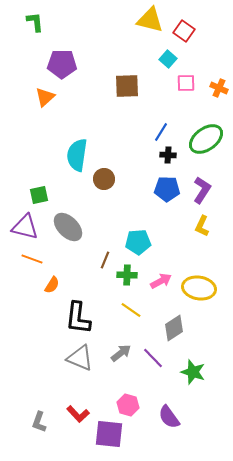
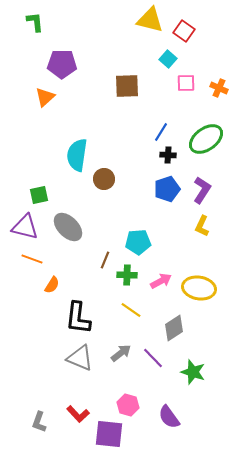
blue pentagon: rotated 20 degrees counterclockwise
